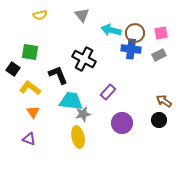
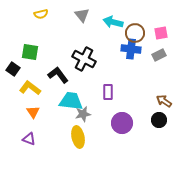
yellow semicircle: moved 1 px right, 1 px up
cyan arrow: moved 2 px right, 8 px up
black L-shape: rotated 15 degrees counterclockwise
purple rectangle: rotated 42 degrees counterclockwise
